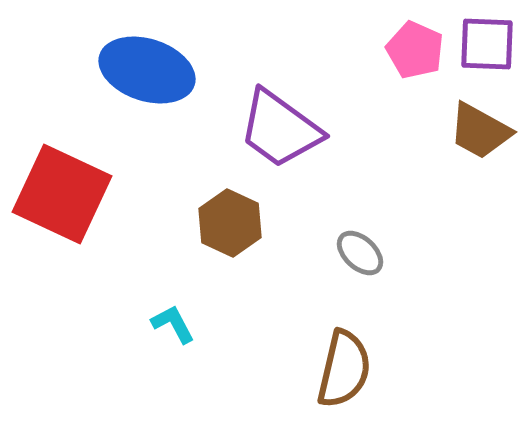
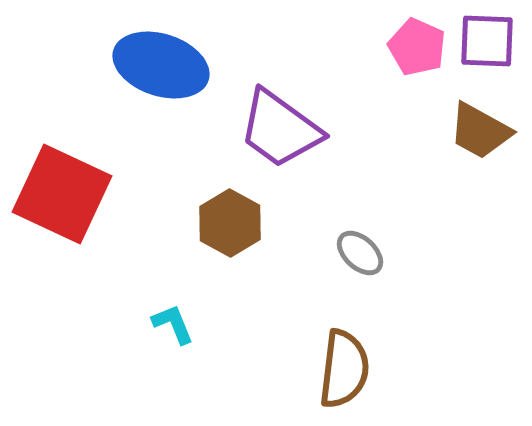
purple square: moved 3 px up
pink pentagon: moved 2 px right, 3 px up
blue ellipse: moved 14 px right, 5 px up
brown hexagon: rotated 4 degrees clockwise
cyan L-shape: rotated 6 degrees clockwise
brown semicircle: rotated 6 degrees counterclockwise
